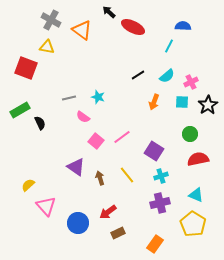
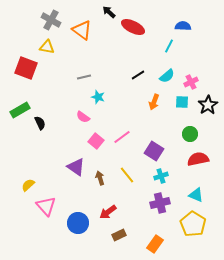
gray line: moved 15 px right, 21 px up
brown rectangle: moved 1 px right, 2 px down
